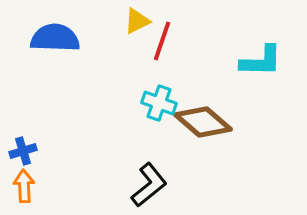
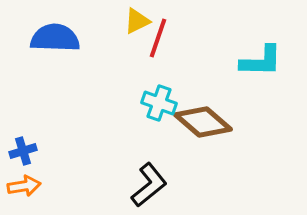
red line: moved 4 px left, 3 px up
orange arrow: rotated 84 degrees clockwise
